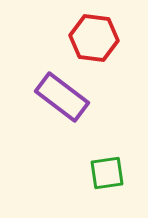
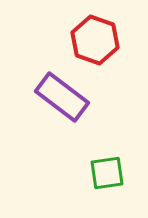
red hexagon: moved 1 px right, 2 px down; rotated 12 degrees clockwise
